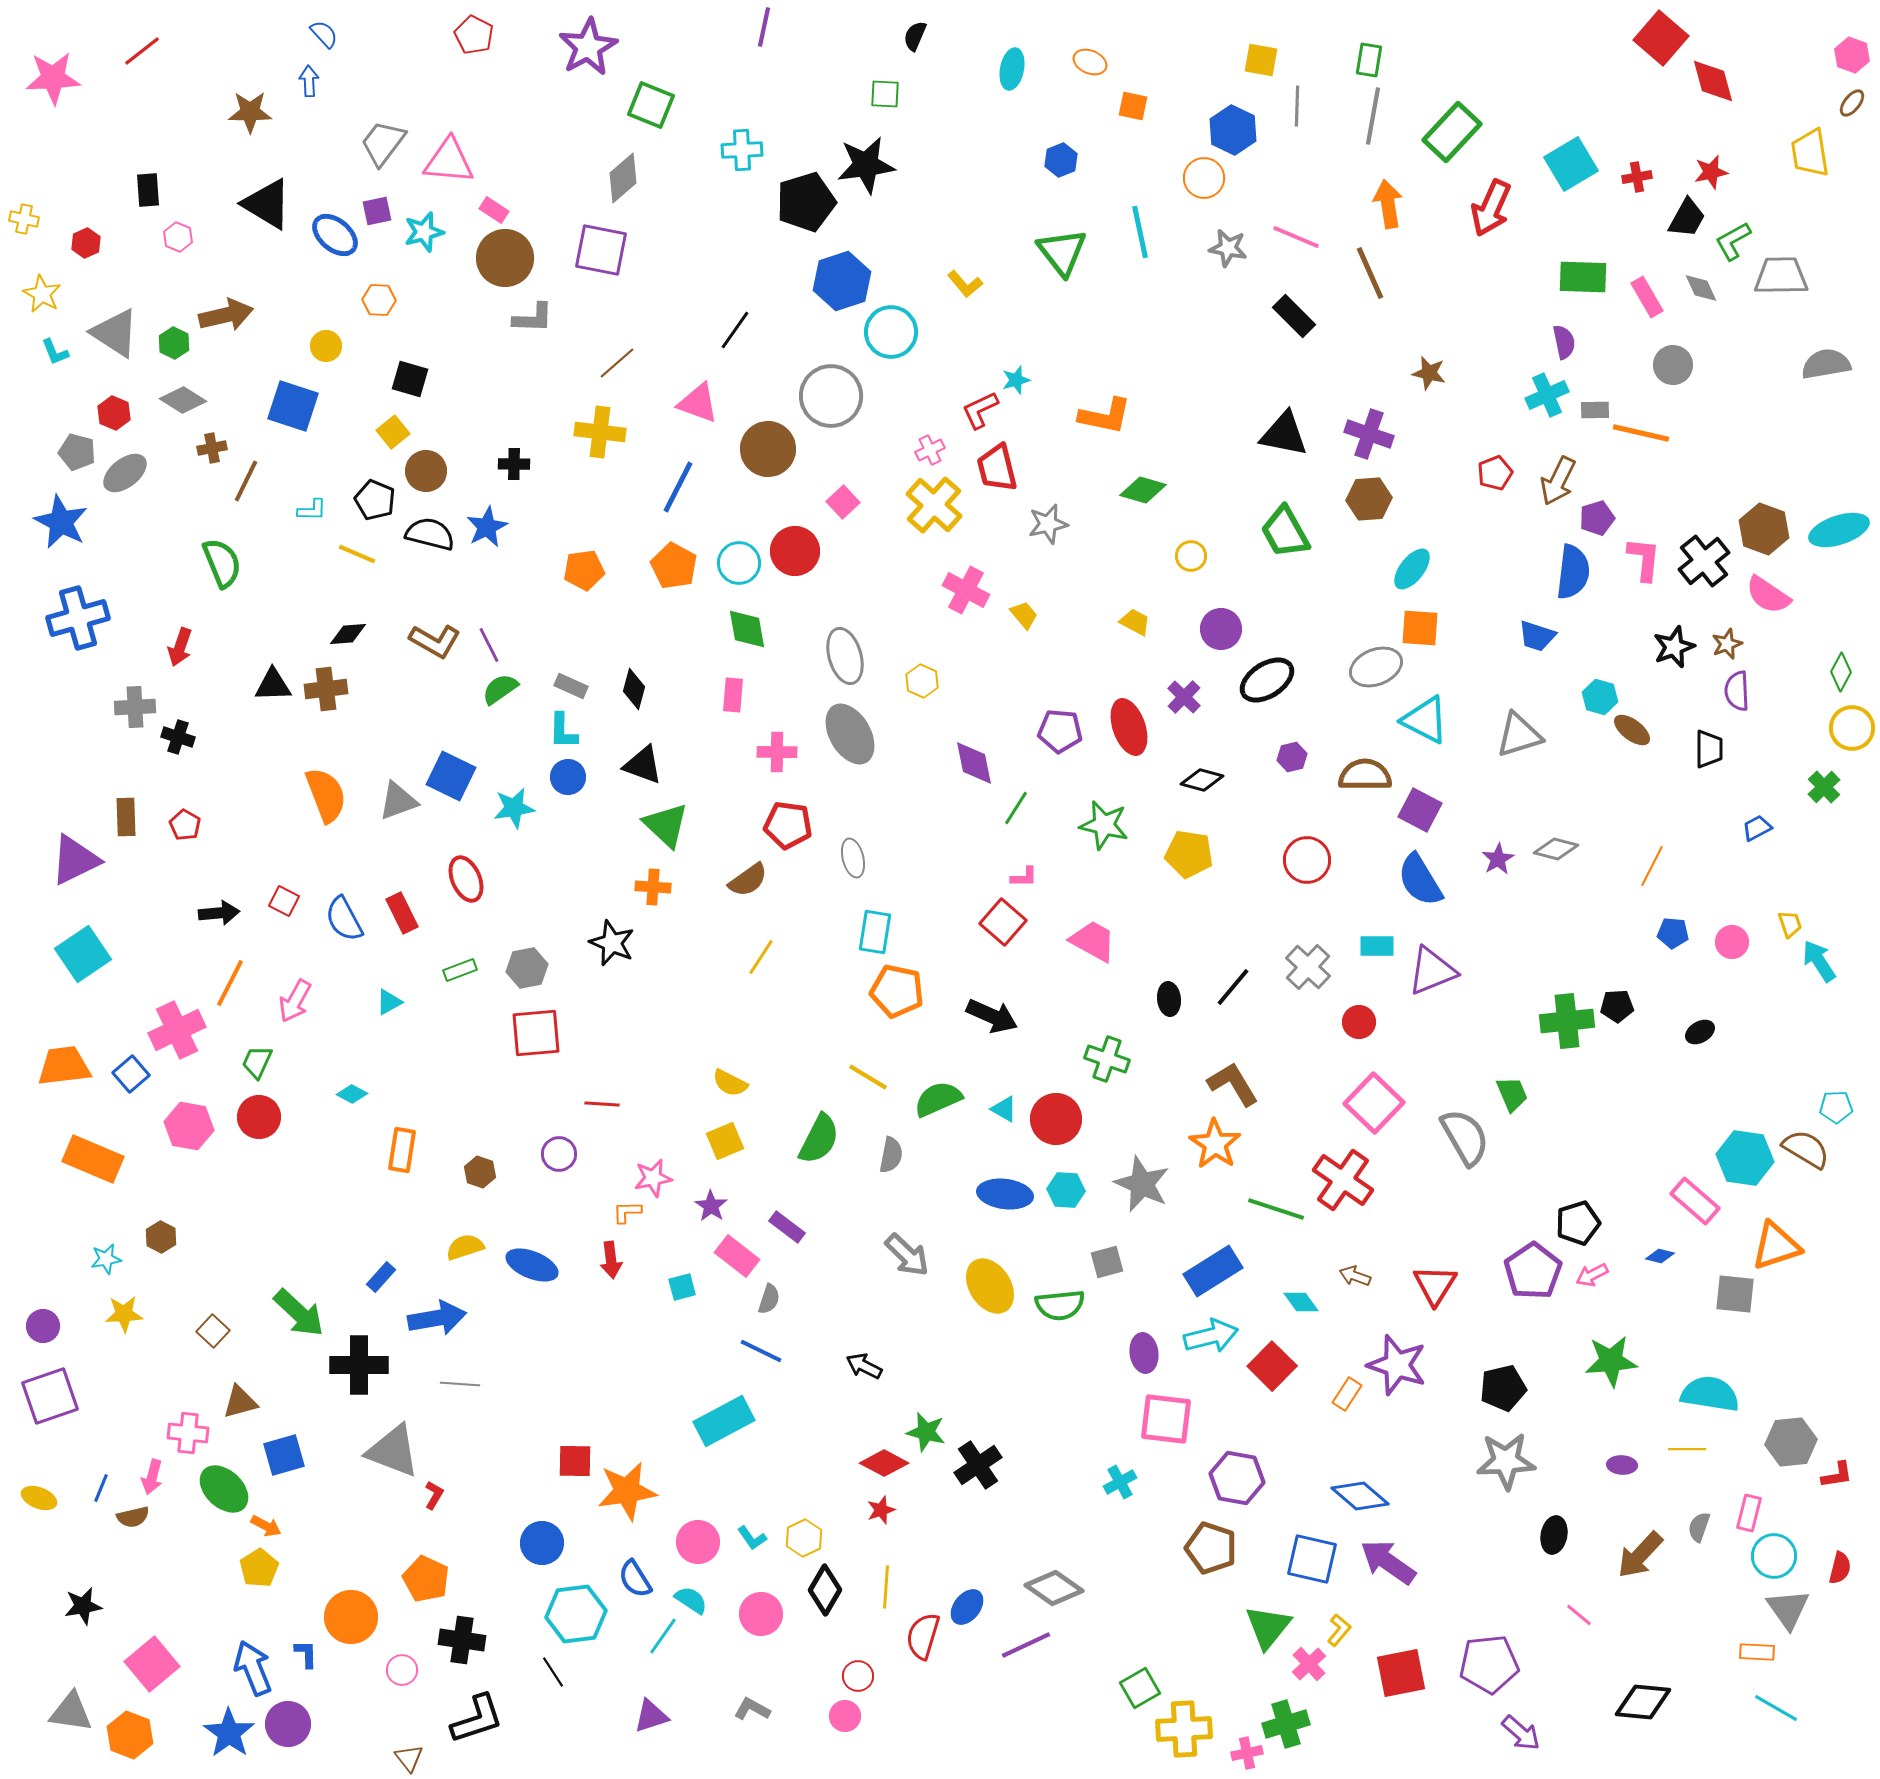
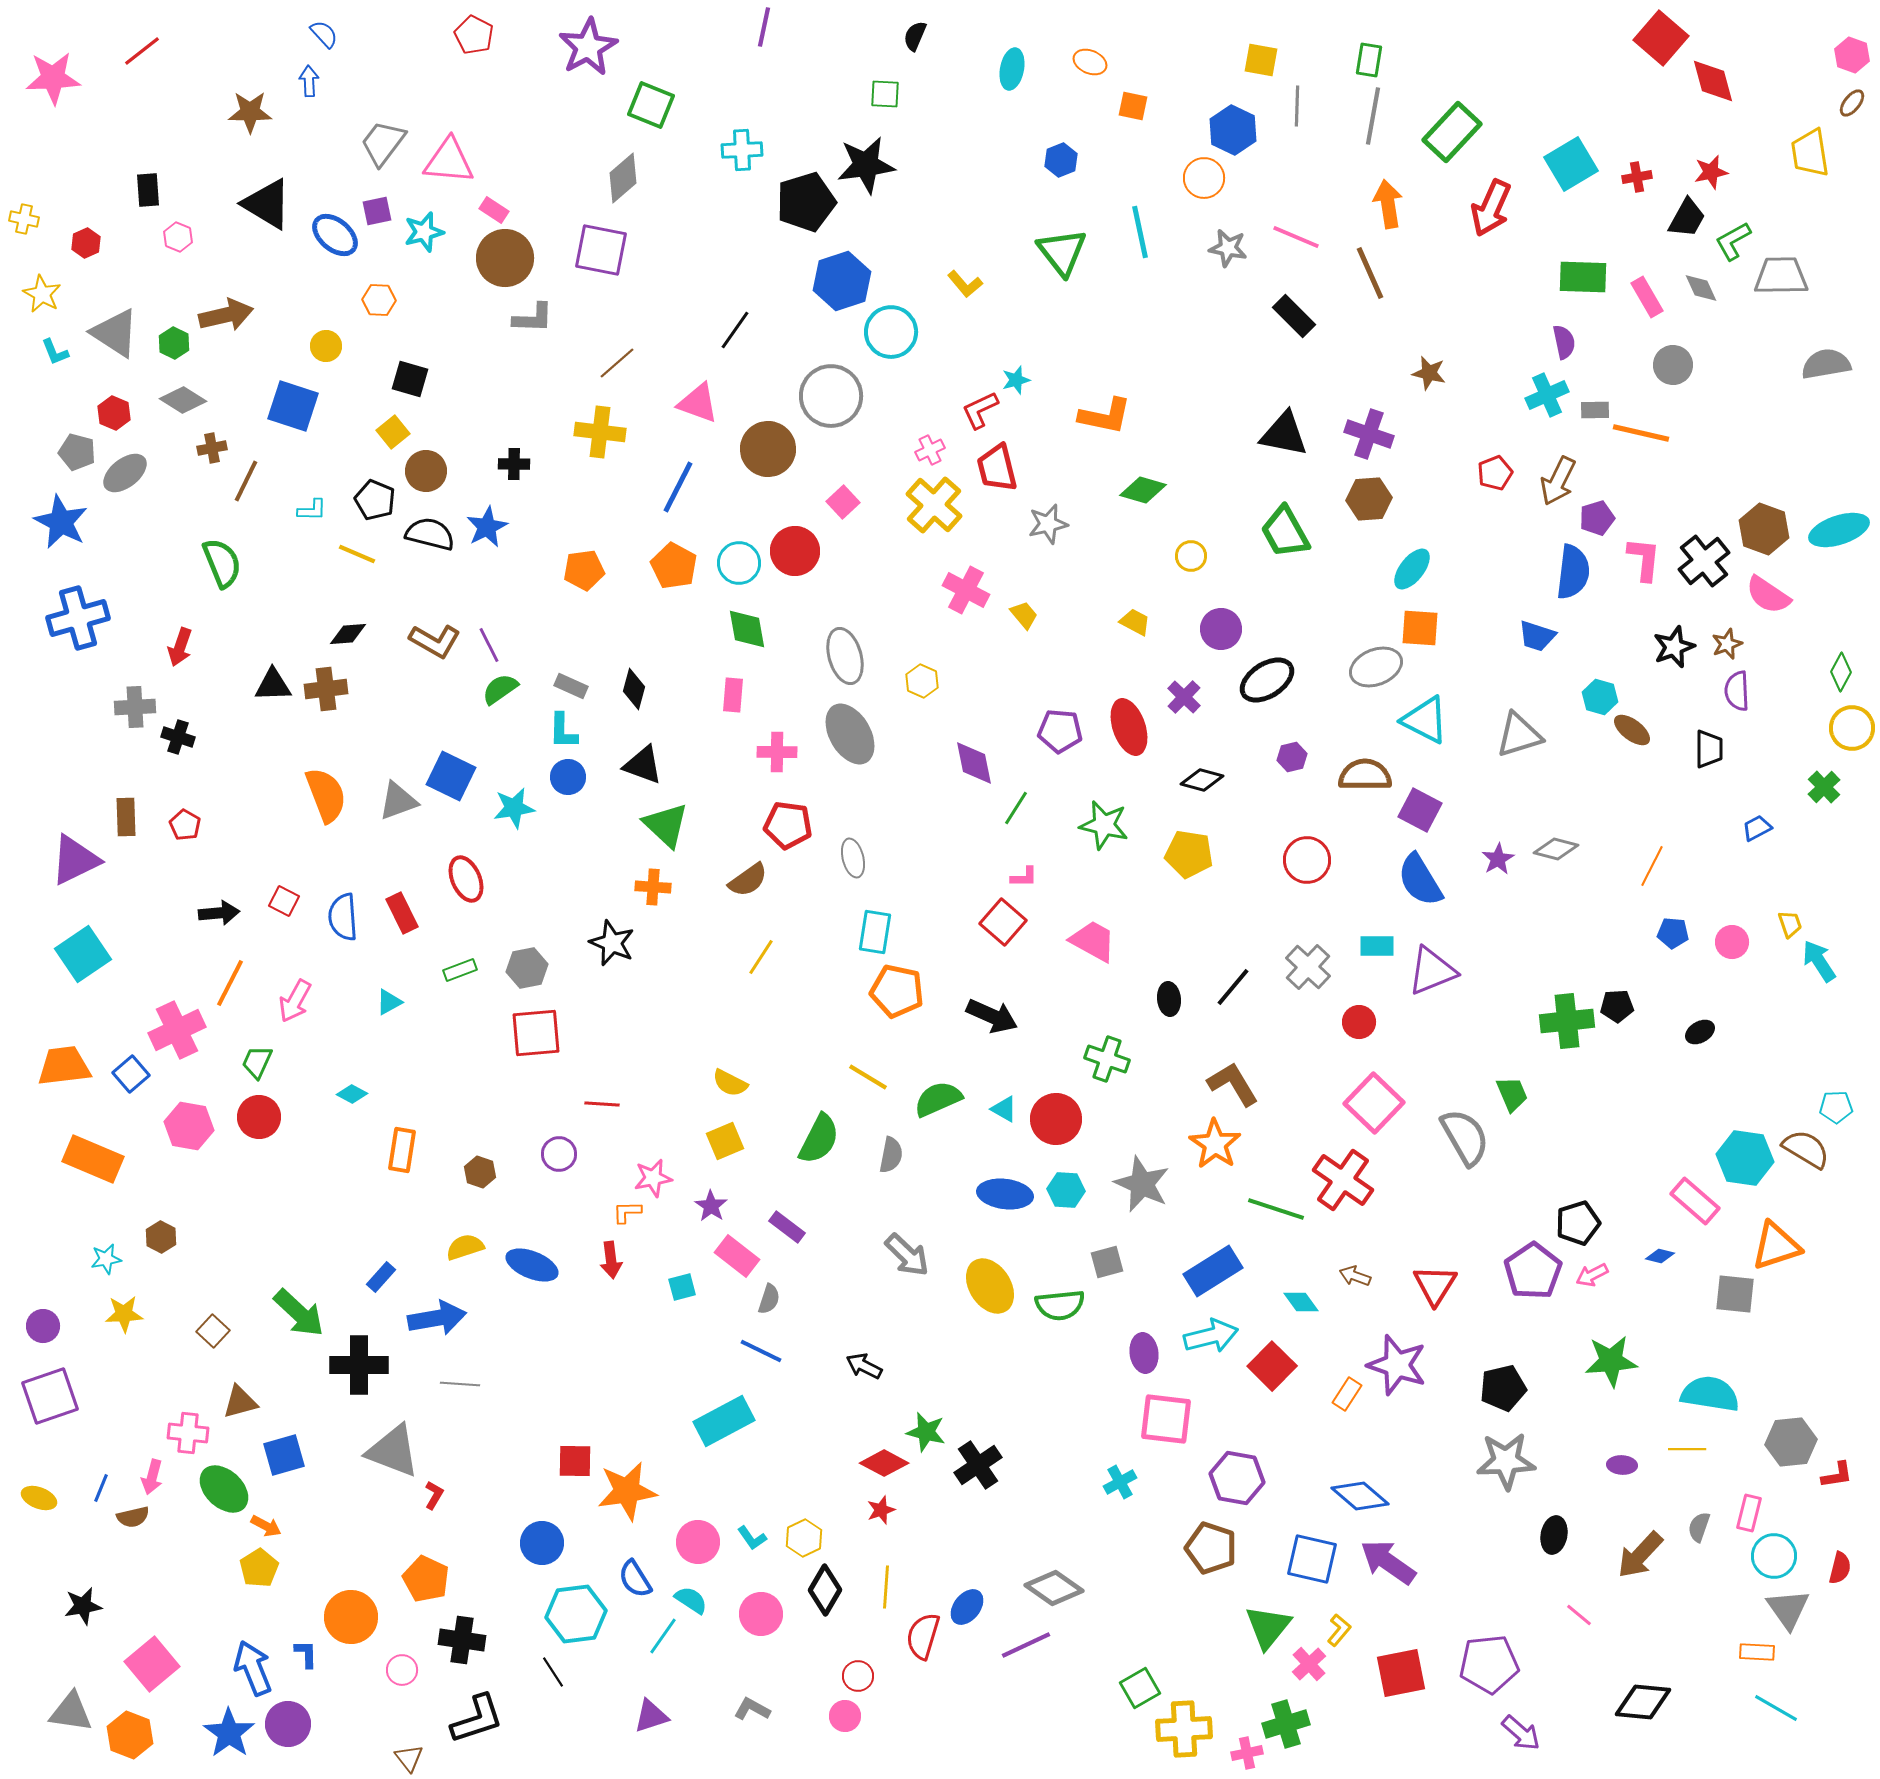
blue semicircle at (344, 919): moved 1 px left, 2 px up; rotated 24 degrees clockwise
